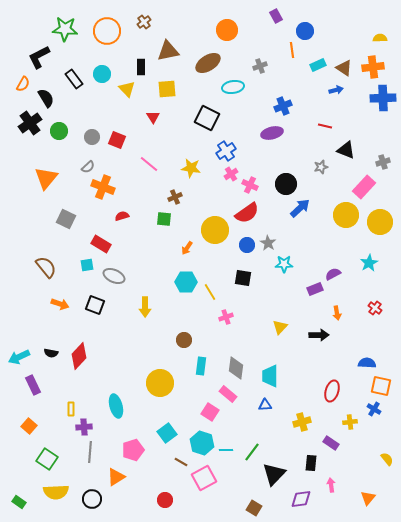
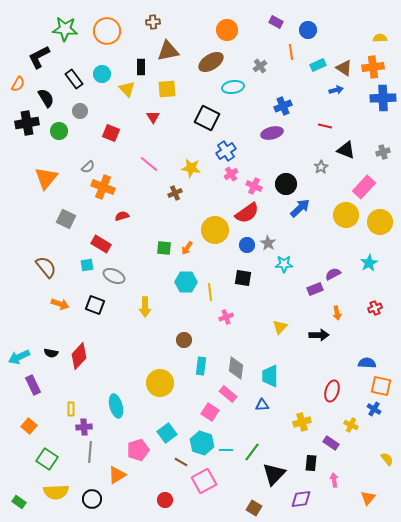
purple rectangle at (276, 16): moved 6 px down; rotated 32 degrees counterclockwise
brown cross at (144, 22): moved 9 px right; rotated 32 degrees clockwise
blue circle at (305, 31): moved 3 px right, 1 px up
orange line at (292, 50): moved 1 px left, 2 px down
brown ellipse at (208, 63): moved 3 px right, 1 px up
gray cross at (260, 66): rotated 16 degrees counterclockwise
orange semicircle at (23, 84): moved 5 px left
black cross at (30, 123): moved 3 px left; rotated 25 degrees clockwise
gray circle at (92, 137): moved 12 px left, 26 px up
red square at (117, 140): moved 6 px left, 7 px up
gray cross at (383, 162): moved 10 px up
gray star at (321, 167): rotated 16 degrees counterclockwise
pink cross at (250, 185): moved 4 px right, 1 px down
brown cross at (175, 197): moved 4 px up
green square at (164, 219): moved 29 px down
yellow line at (210, 292): rotated 24 degrees clockwise
red cross at (375, 308): rotated 32 degrees clockwise
blue triangle at (265, 405): moved 3 px left
yellow cross at (350, 422): moved 1 px right, 3 px down; rotated 32 degrees clockwise
pink pentagon at (133, 450): moved 5 px right
orange triangle at (116, 477): moved 1 px right, 2 px up
pink square at (204, 478): moved 3 px down
pink arrow at (331, 485): moved 3 px right, 5 px up
